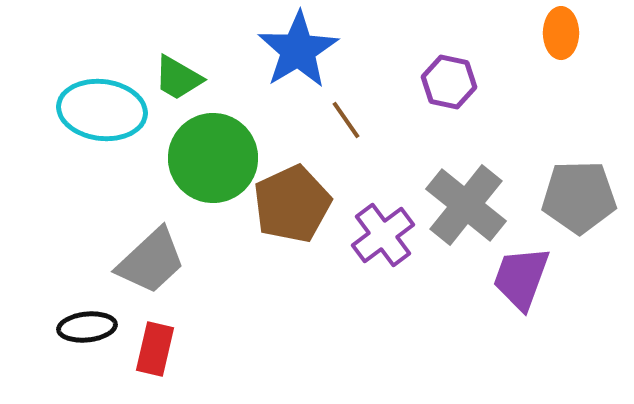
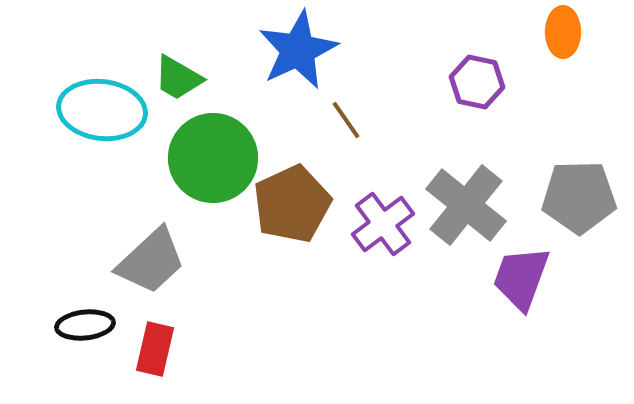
orange ellipse: moved 2 px right, 1 px up
blue star: rotated 6 degrees clockwise
purple hexagon: moved 28 px right
purple cross: moved 11 px up
black ellipse: moved 2 px left, 2 px up
